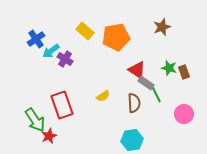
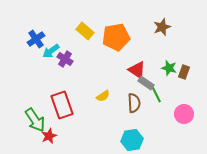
brown rectangle: rotated 40 degrees clockwise
